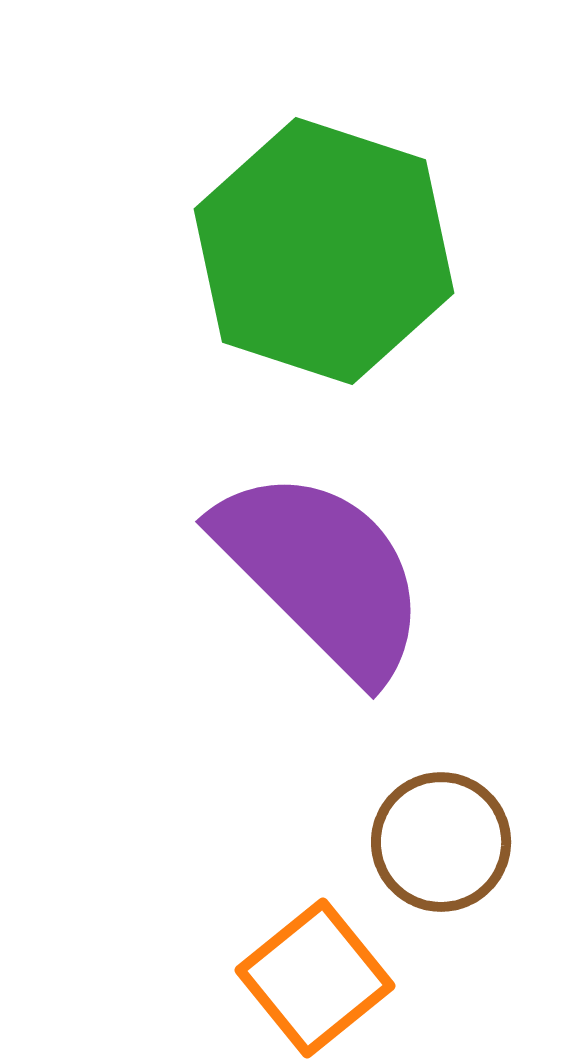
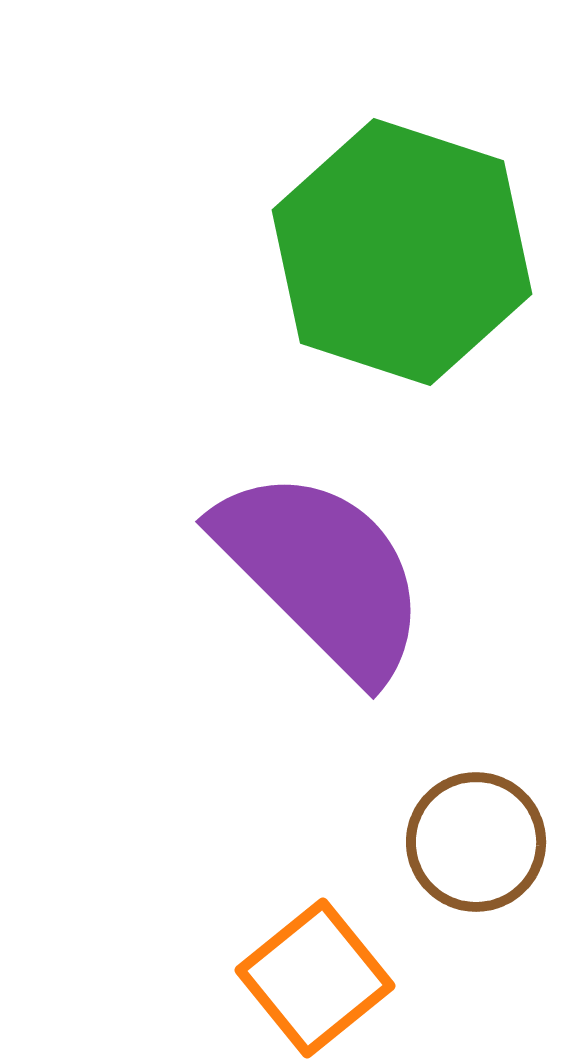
green hexagon: moved 78 px right, 1 px down
brown circle: moved 35 px right
